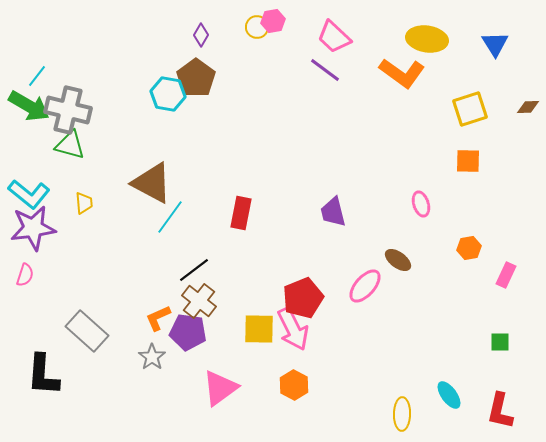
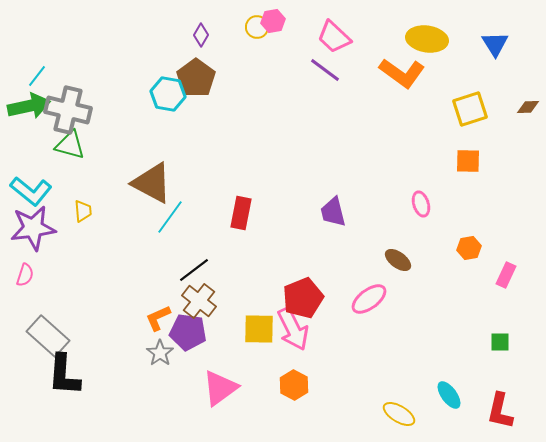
green arrow at (29, 106): rotated 42 degrees counterclockwise
cyan L-shape at (29, 194): moved 2 px right, 3 px up
yellow trapezoid at (84, 203): moved 1 px left, 8 px down
pink ellipse at (365, 286): moved 4 px right, 13 px down; rotated 12 degrees clockwise
gray rectangle at (87, 331): moved 39 px left, 5 px down
gray star at (152, 357): moved 8 px right, 4 px up
black L-shape at (43, 375): moved 21 px right
yellow ellipse at (402, 414): moved 3 px left; rotated 60 degrees counterclockwise
